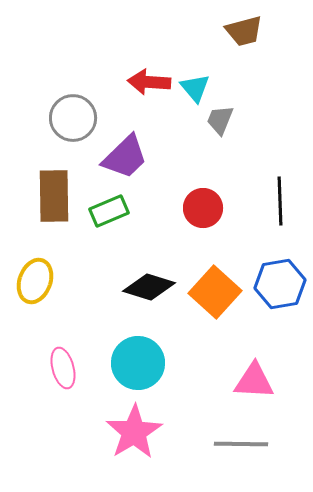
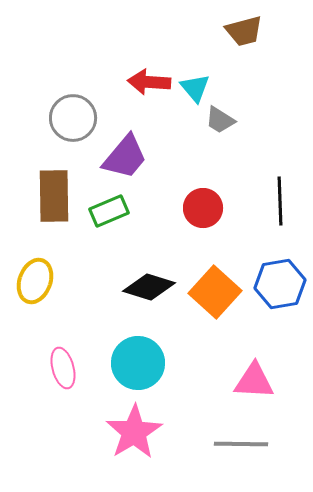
gray trapezoid: rotated 80 degrees counterclockwise
purple trapezoid: rotated 6 degrees counterclockwise
